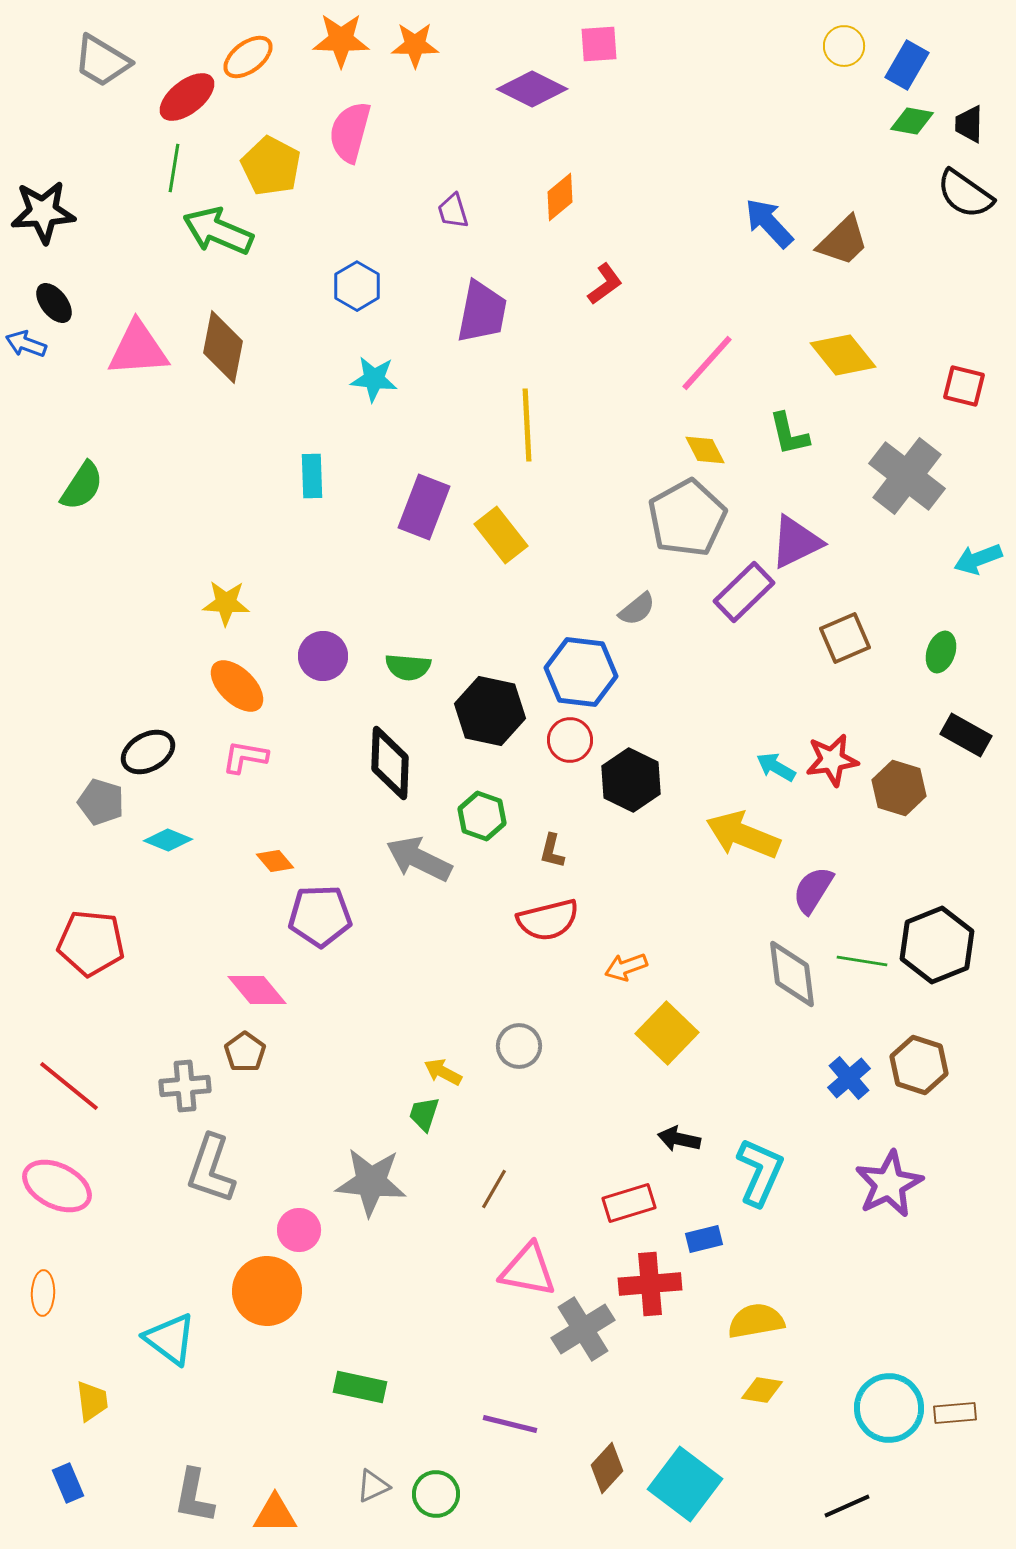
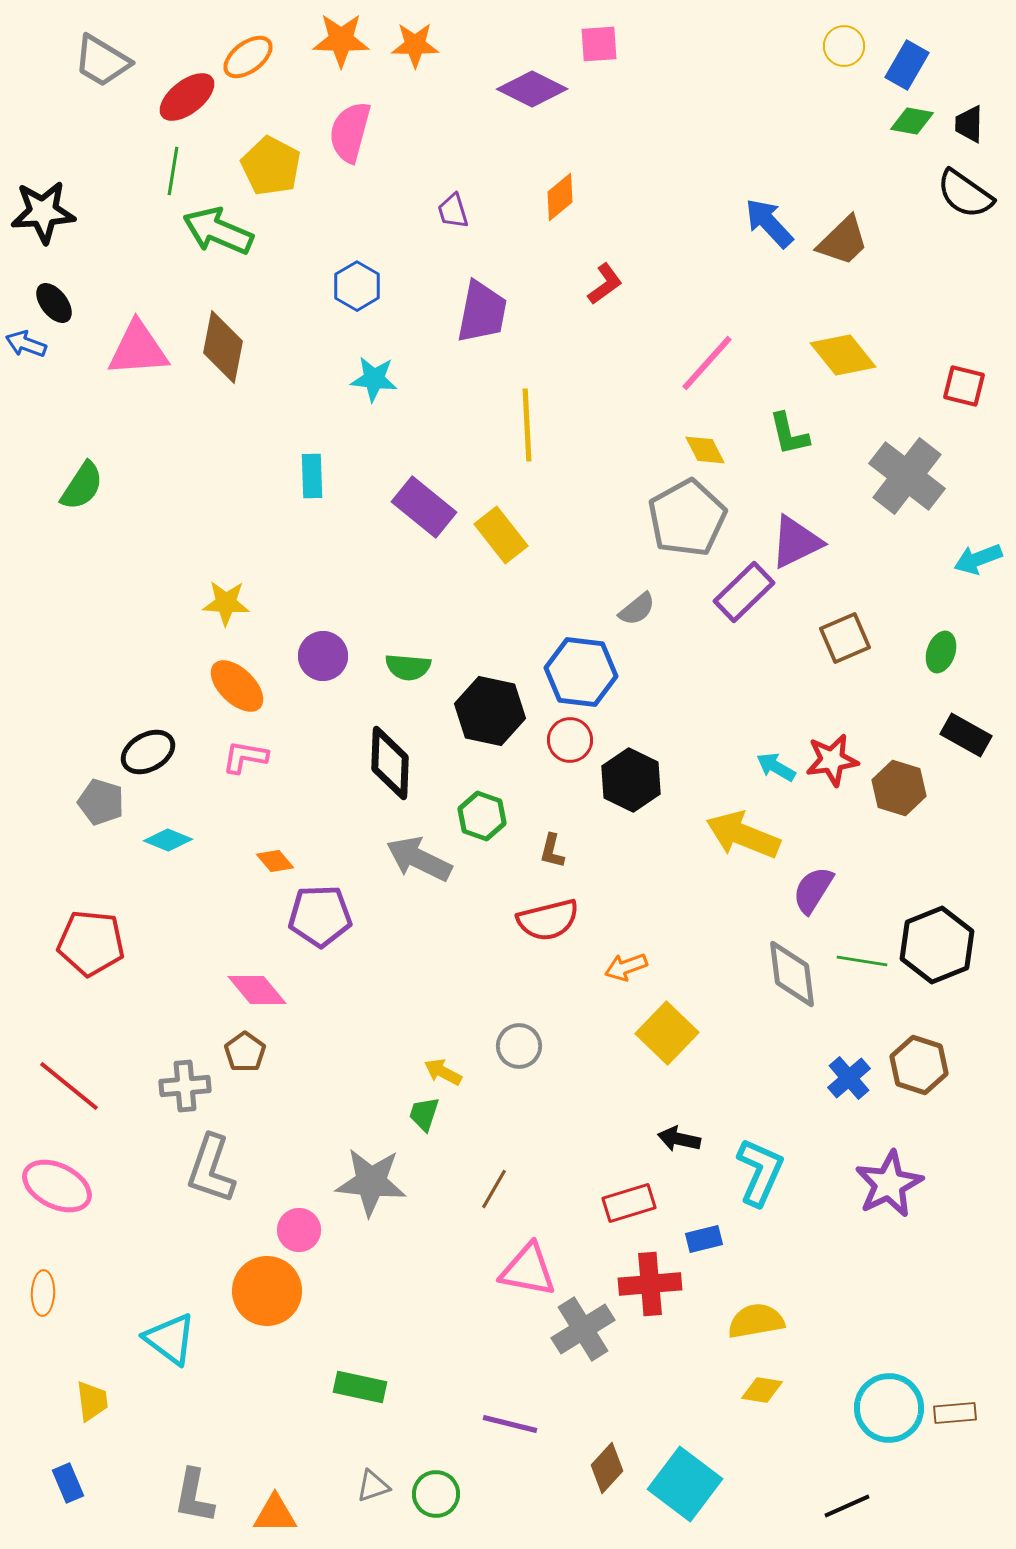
green line at (174, 168): moved 1 px left, 3 px down
purple rectangle at (424, 507): rotated 72 degrees counterclockwise
gray triangle at (373, 1486): rotated 6 degrees clockwise
